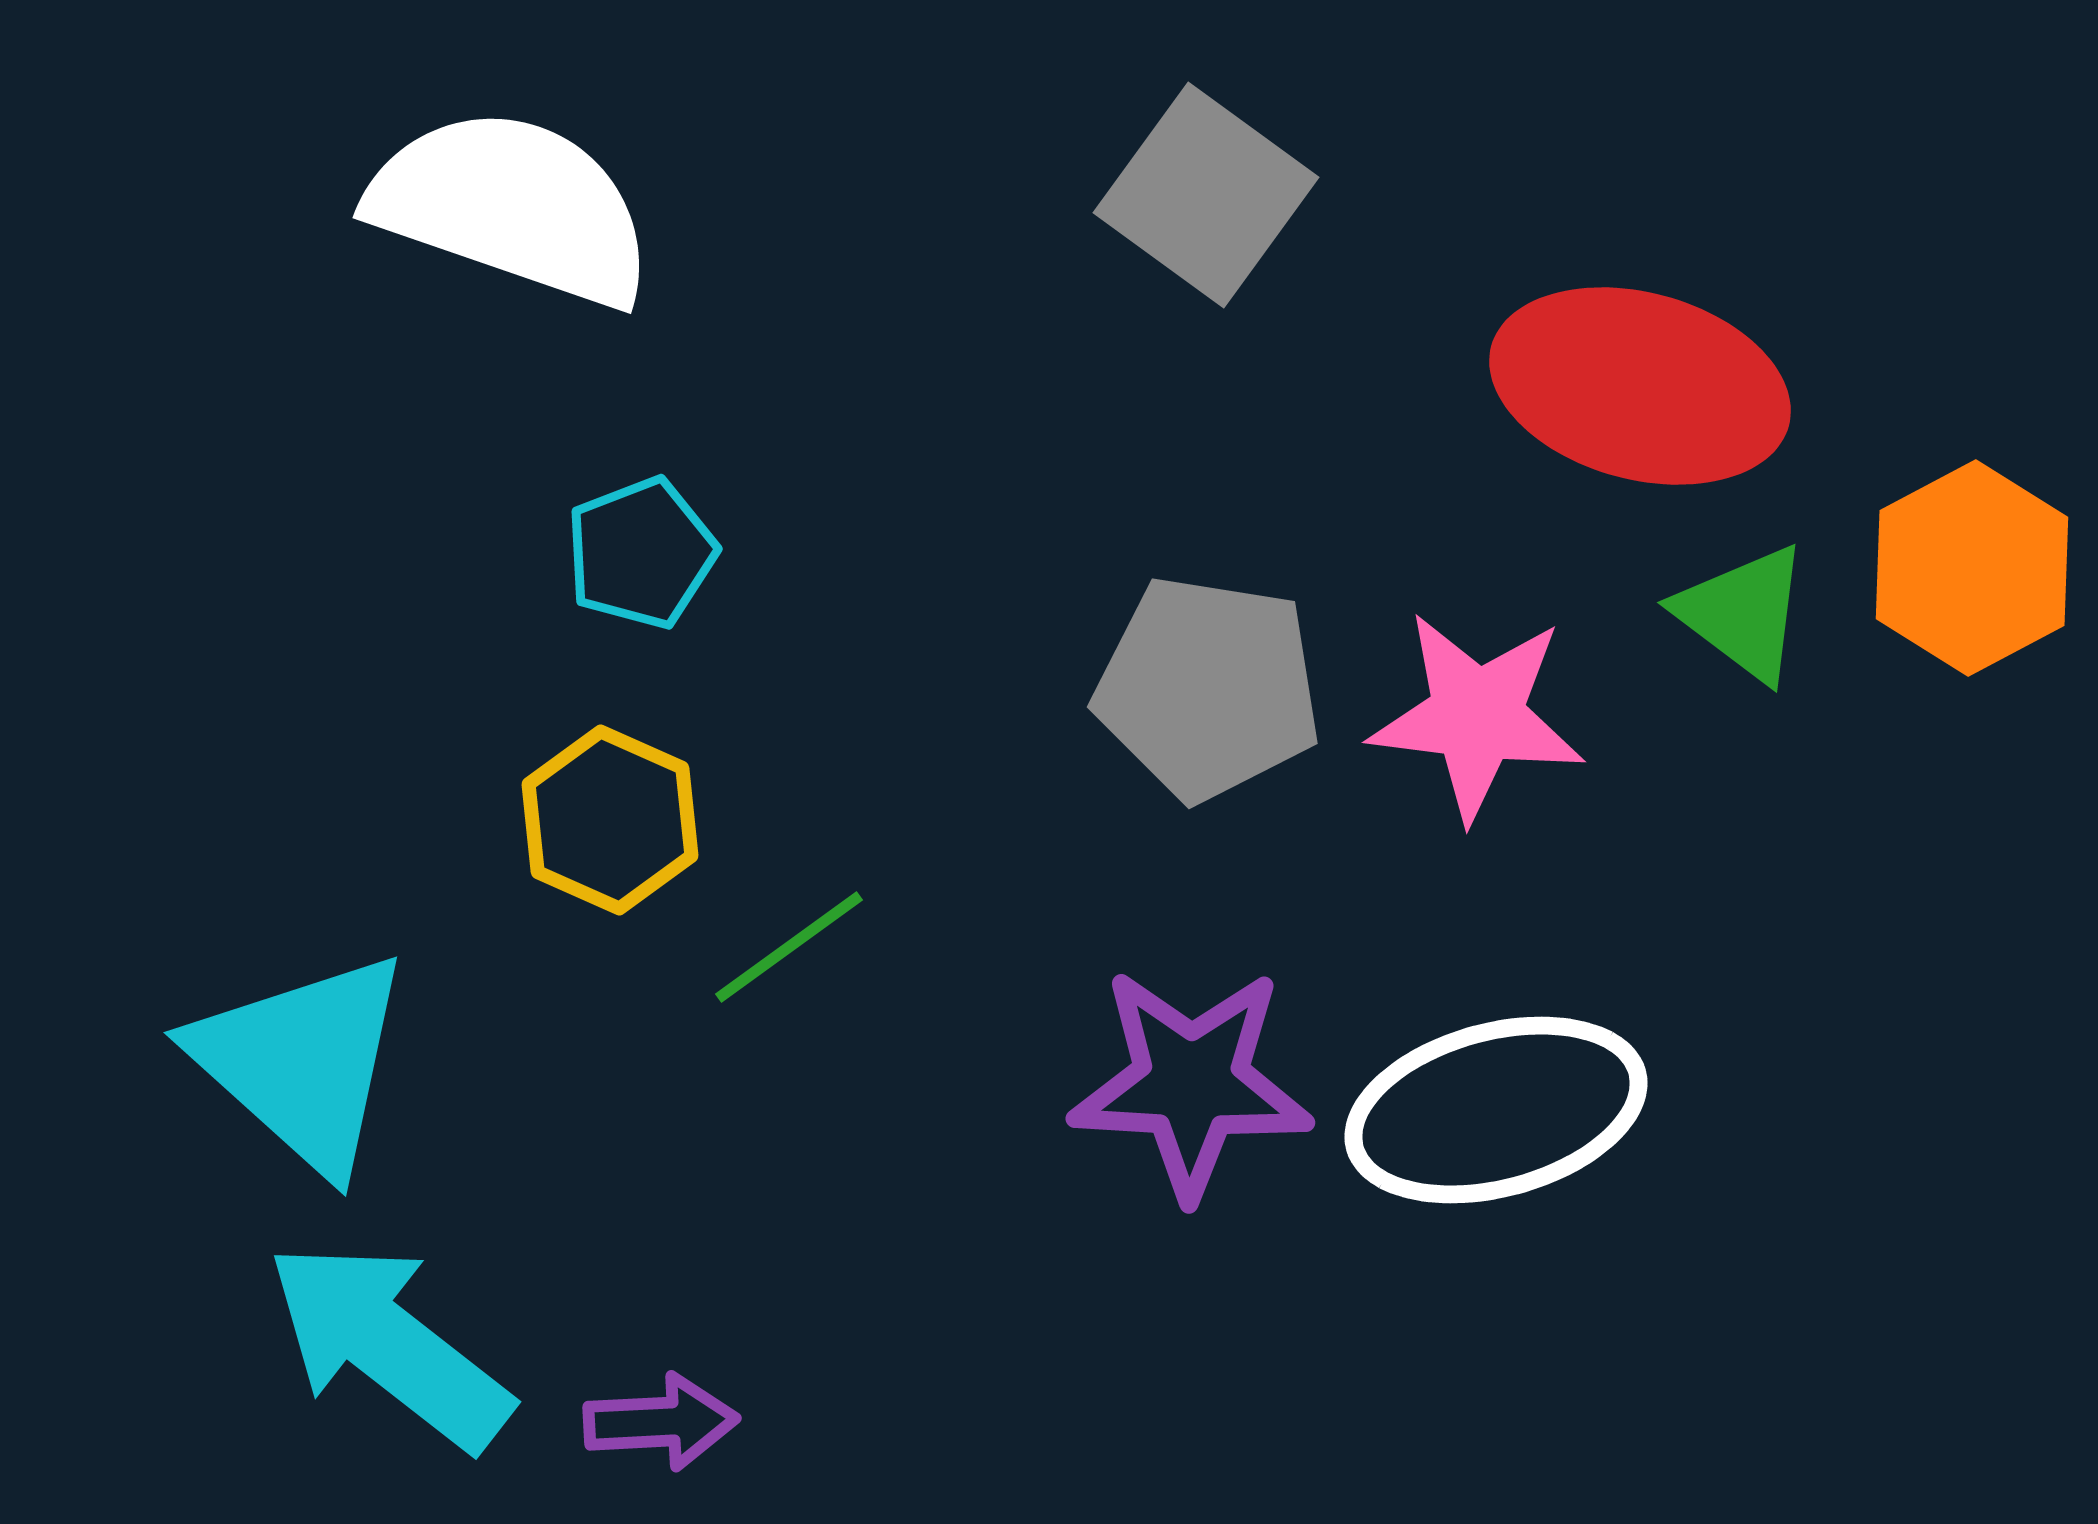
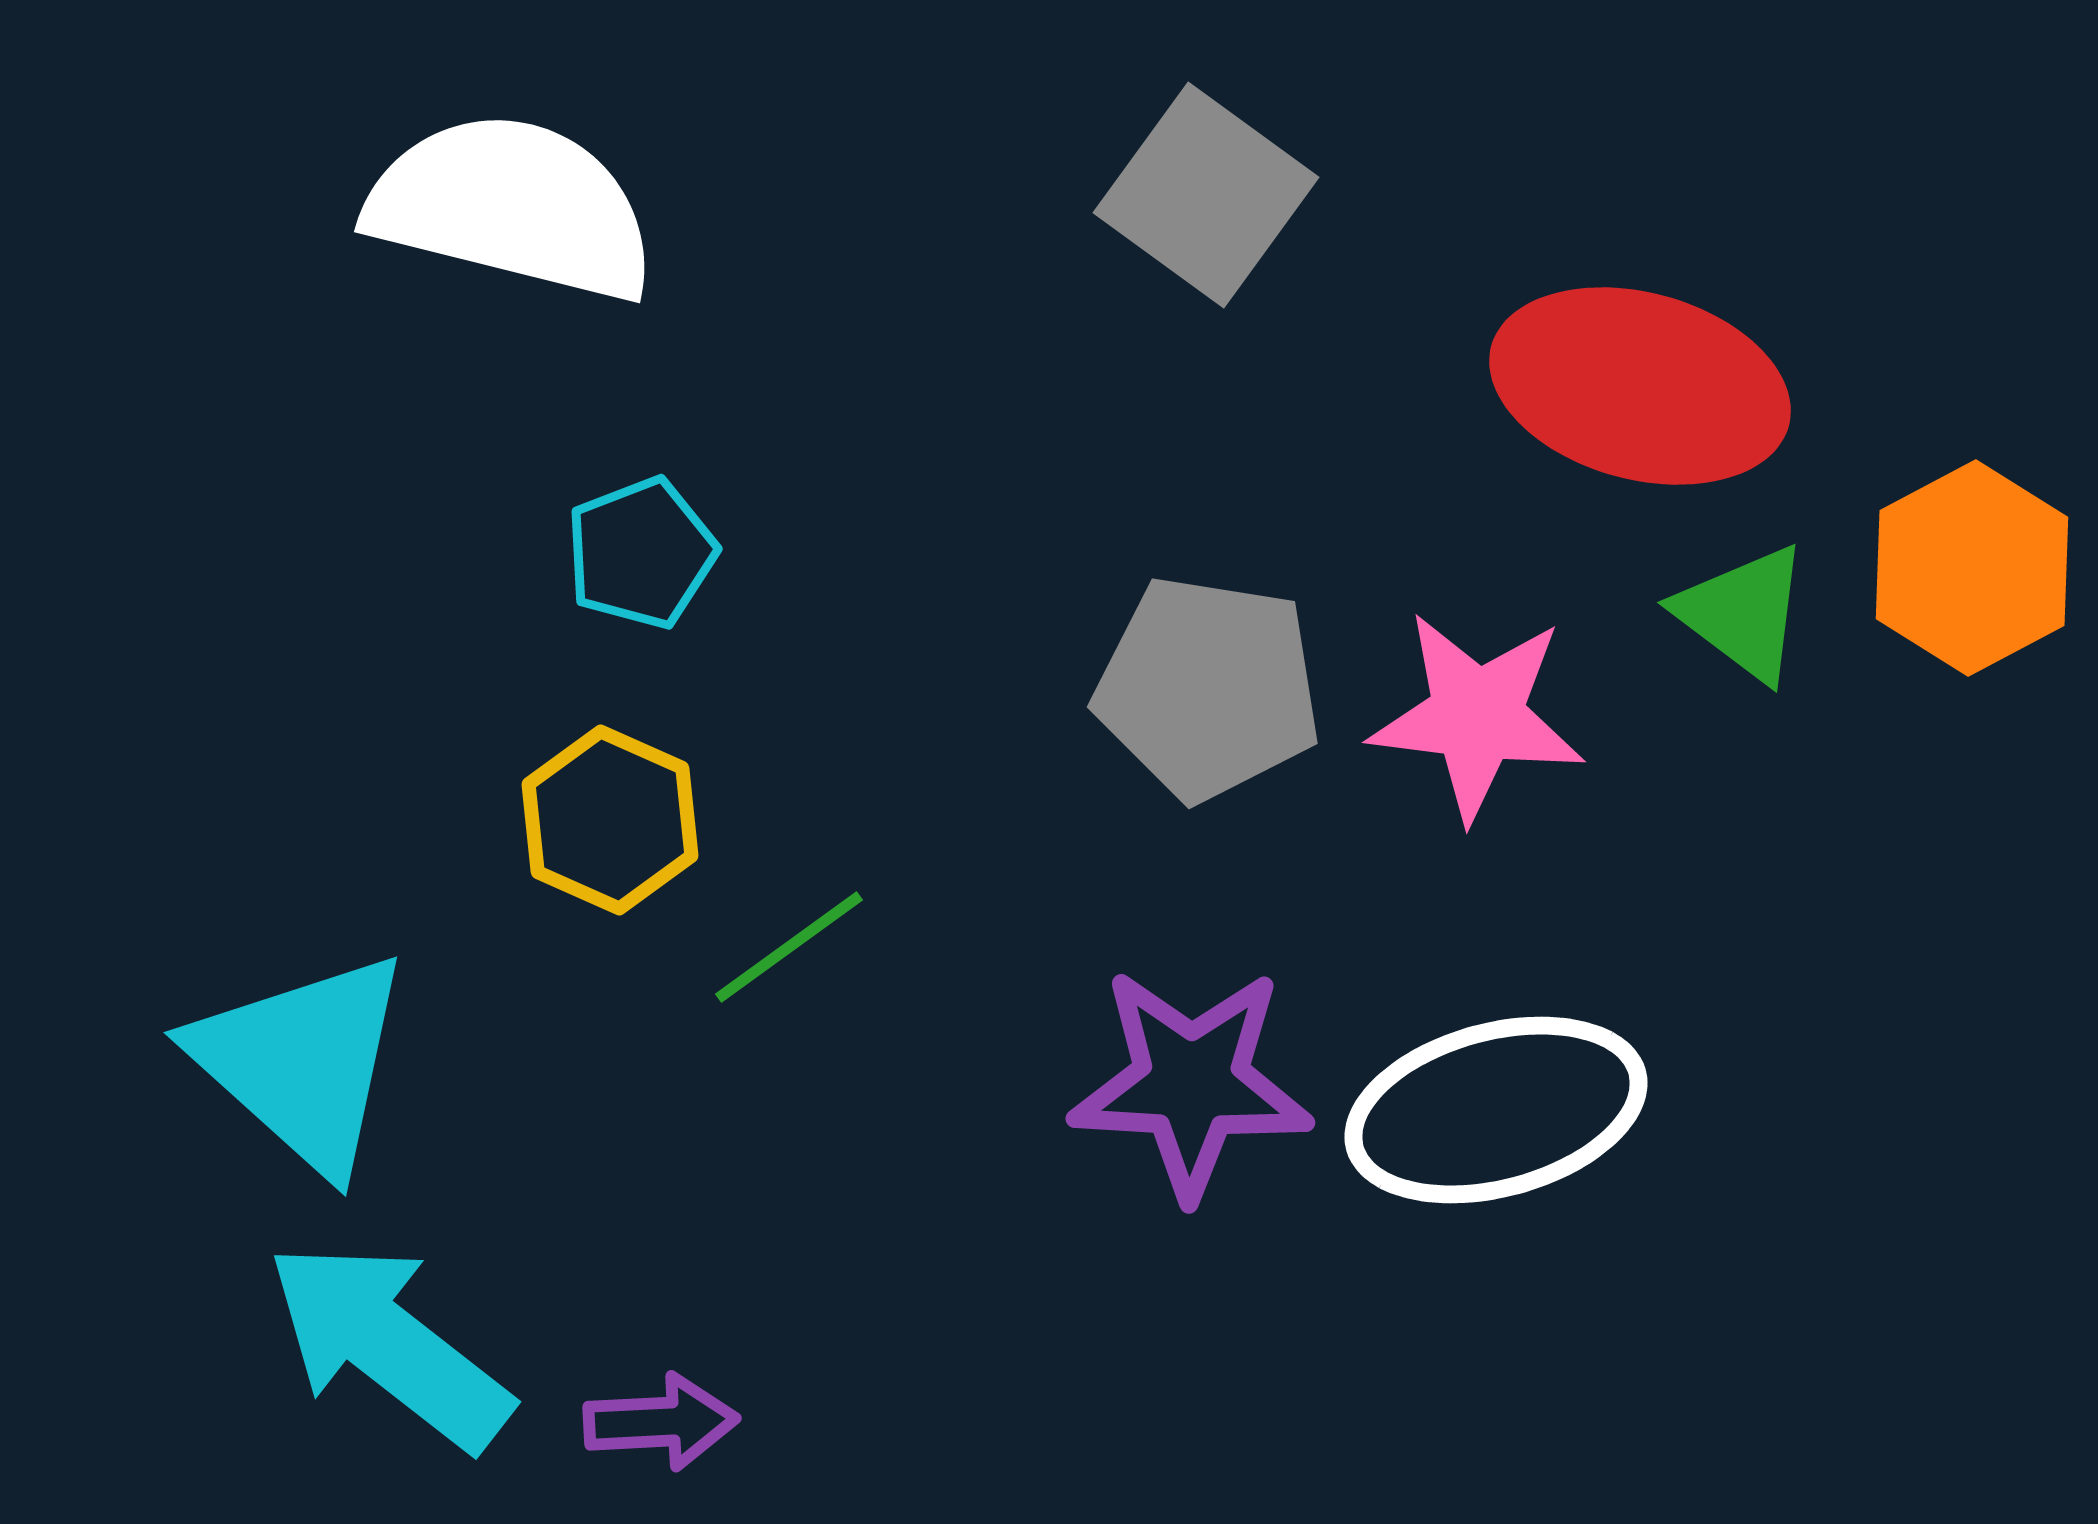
white semicircle: rotated 5 degrees counterclockwise
